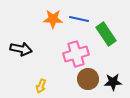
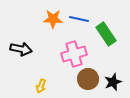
pink cross: moved 2 px left
black star: rotated 18 degrees counterclockwise
